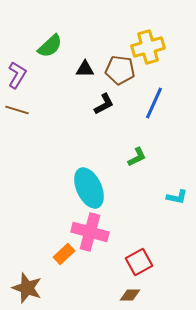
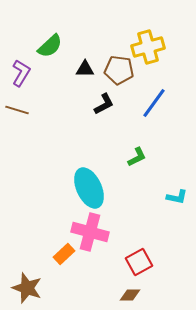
brown pentagon: moved 1 px left
purple L-shape: moved 4 px right, 2 px up
blue line: rotated 12 degrees clockwise
